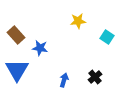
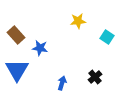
blue arrow: moved 2 px left, 3 px down
